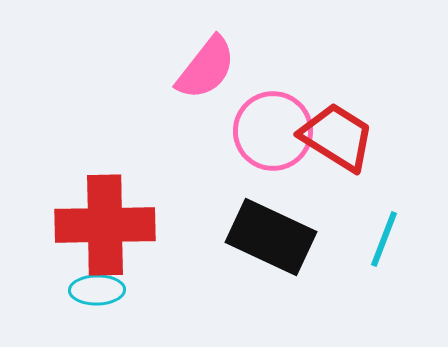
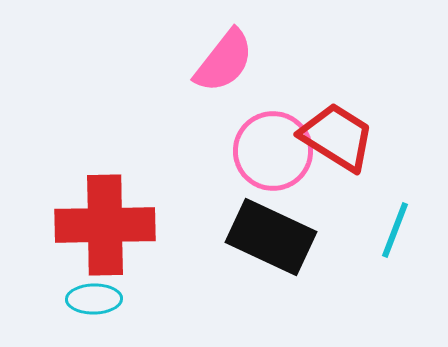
pink semicircle: moved 18 px right, 7 px up
pink circle: moved 20 px down
cyan line: moved 11 px right, 9 px up
cyan ellipse: moved 3 px left, 9 px down
